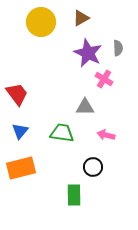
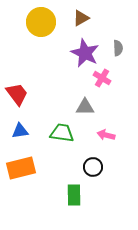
purple star: moved 3 px left
pink cross: moved 2 px left, 1 px up
blue triangle: rotated 42 degrees clockwise
